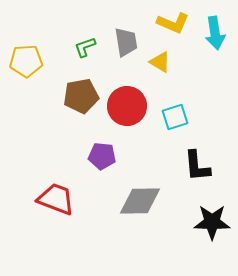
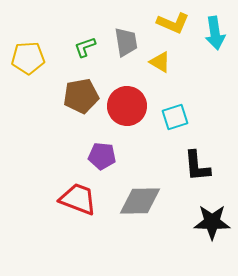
yellow pentagon: moved 2 px right, 3 px up
red trapezoid: moved 22 px right
